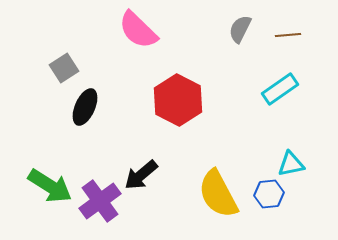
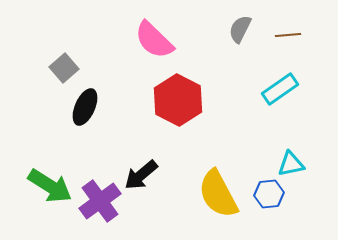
pink semicircle: moved 16 px right, 10 px down
gray square: rotated 8 degrees counterclockwise
